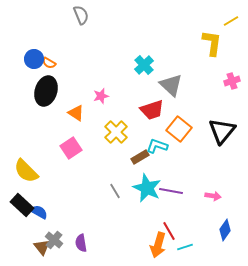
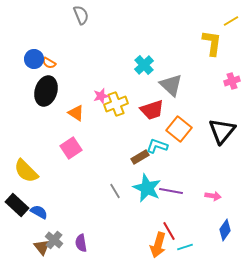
yellow cross: moved 28 px up; rotated 25 degrees clockwise
black rectangle: moved 5 px left
